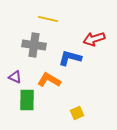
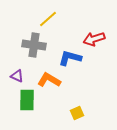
yellow line: rotated 54 degrees counterclockwise
purple triangle: moved 2 px right, 1 px up
